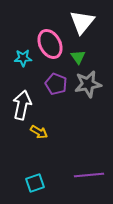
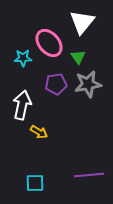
pink ellipse: moved 1 px left, 1 px up; rotated 12 degrees counterclockwise
purple pentagon: rotated 30 degrees counterclockwise
cyan square: rotated 18 degrees clockwise
